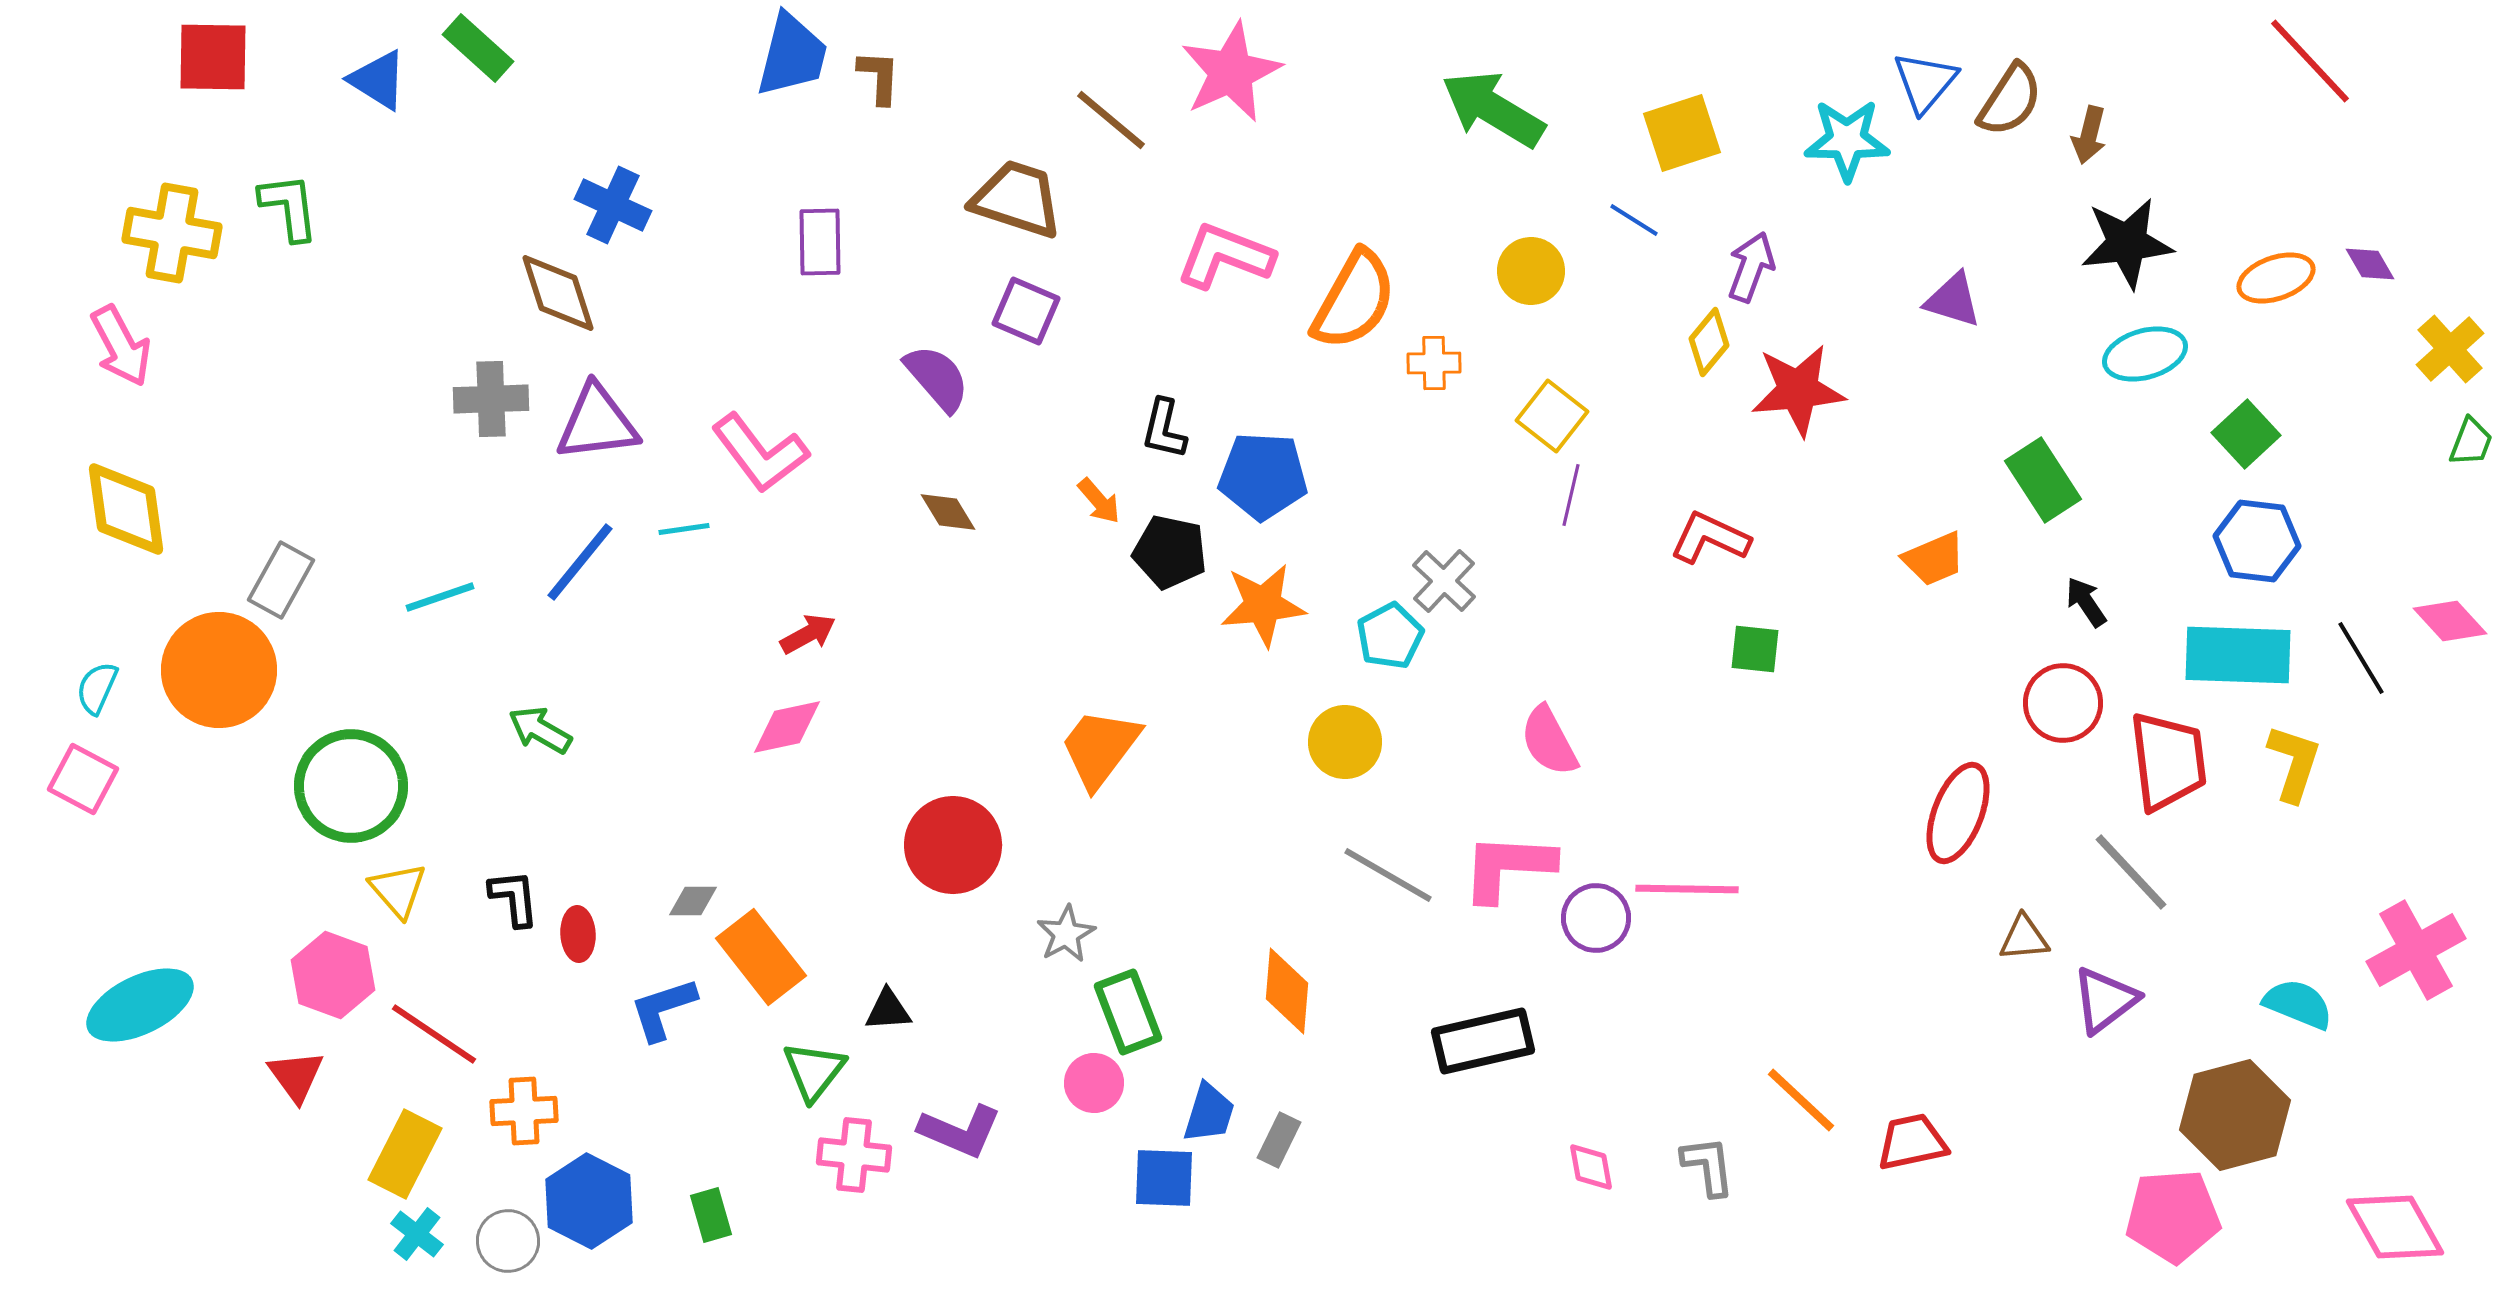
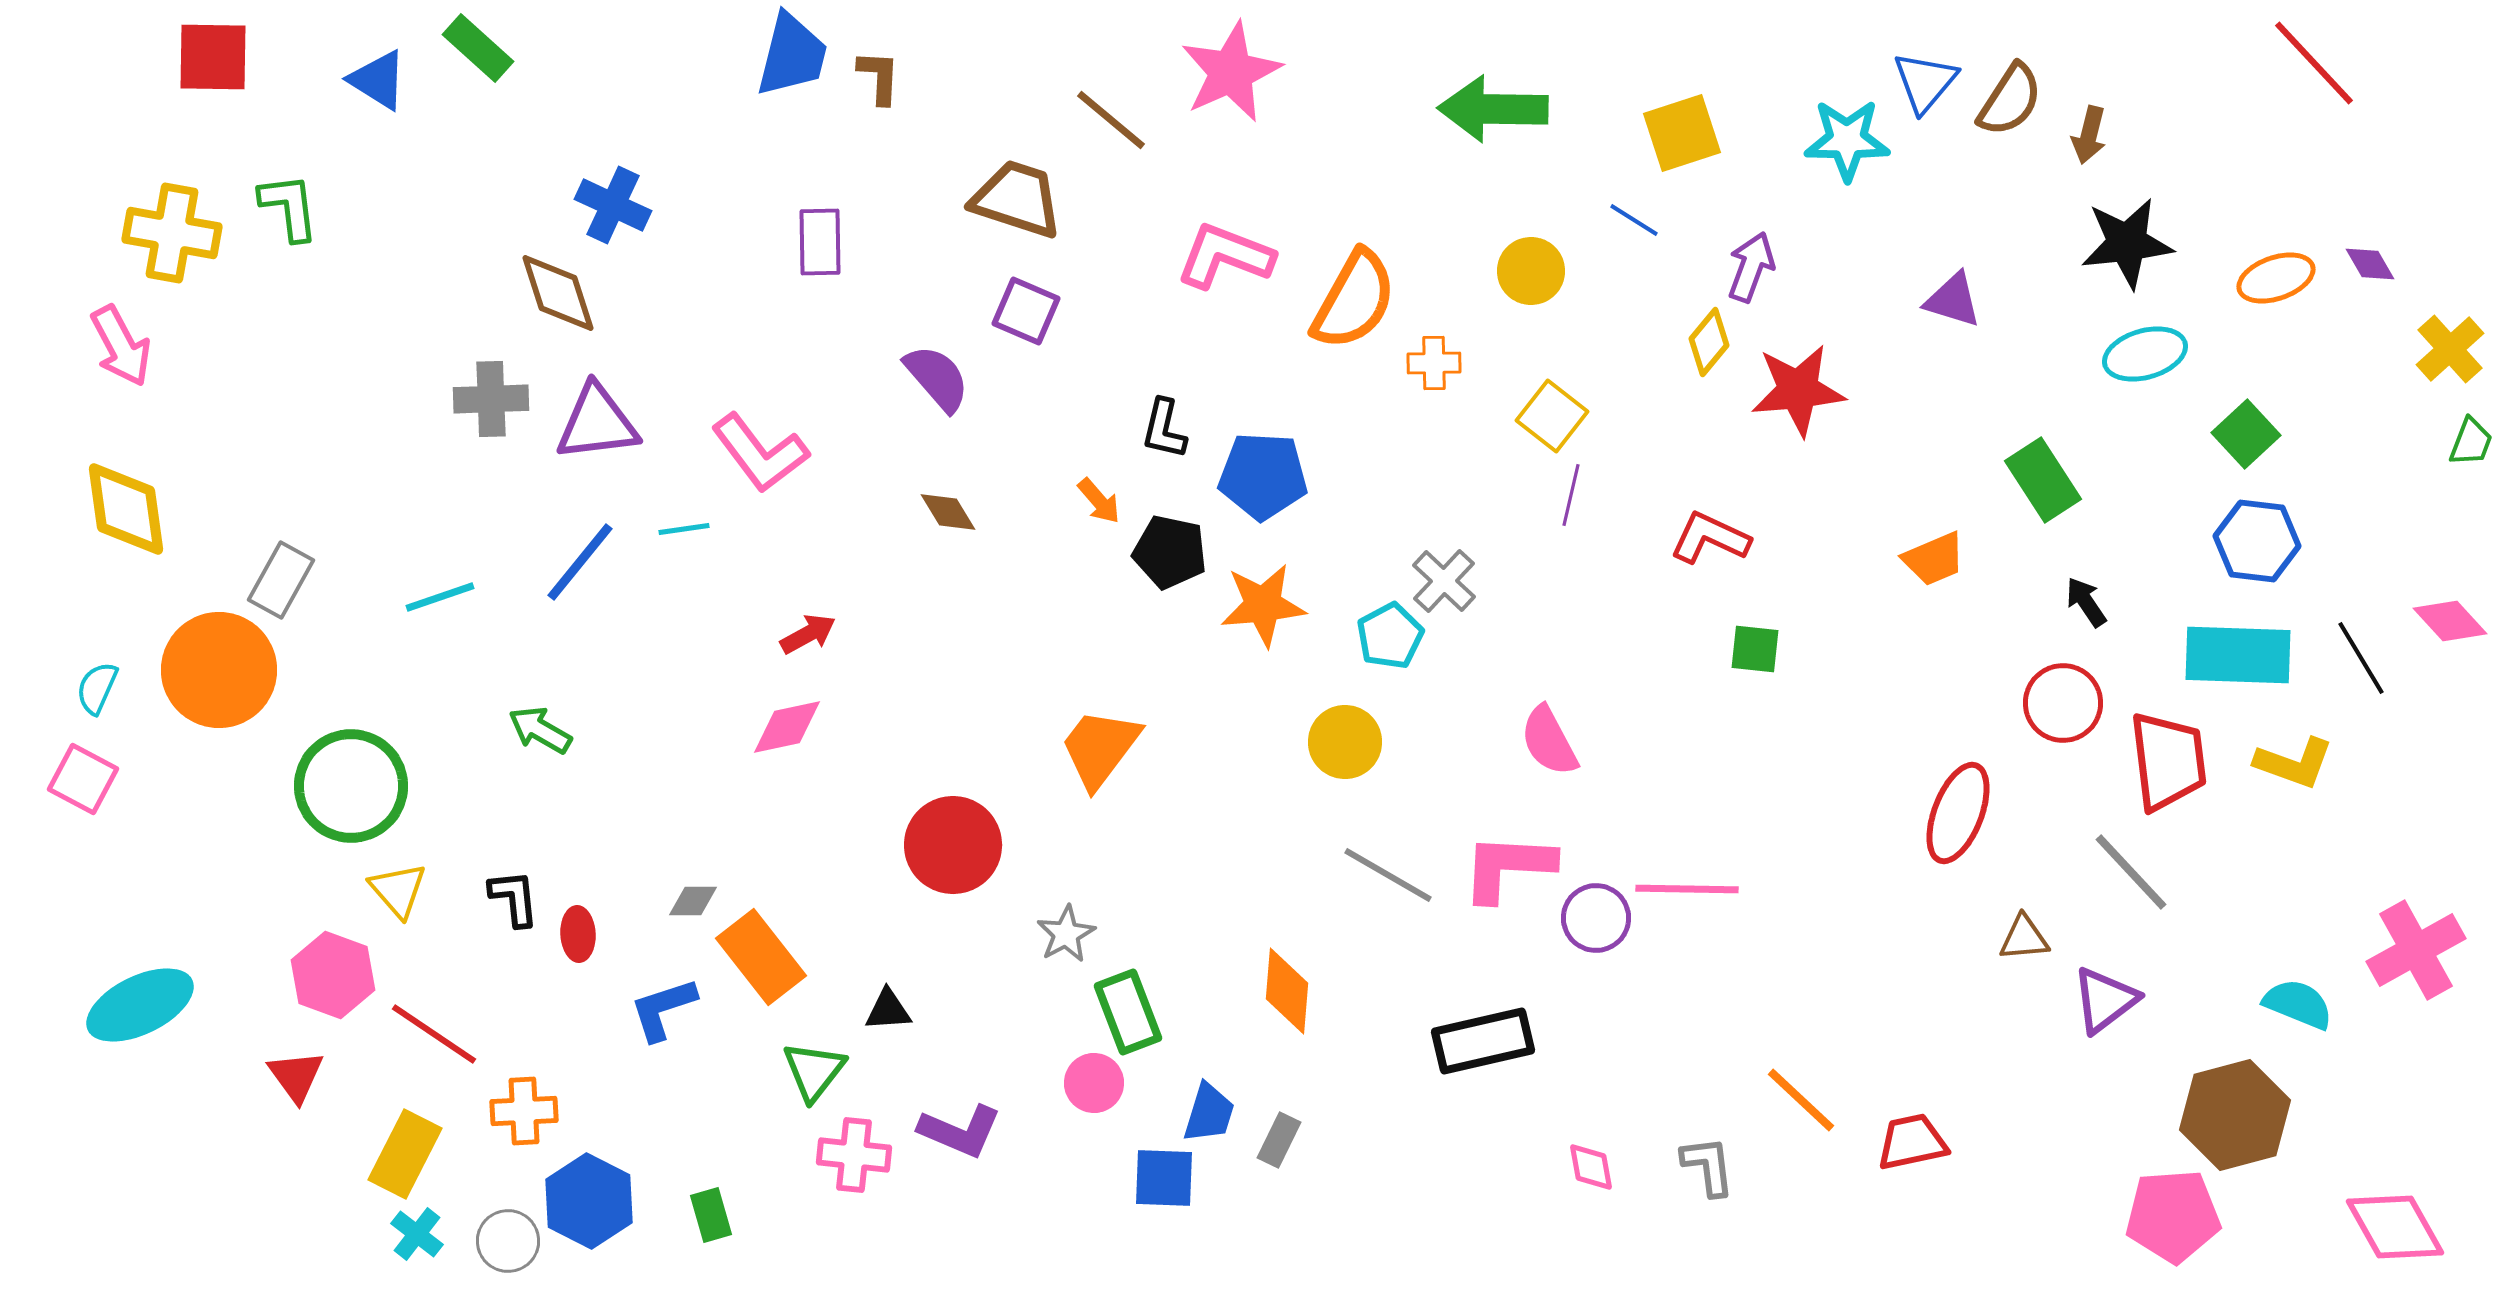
red line at (2310, 61): moved 4 px right, 2 px down
green arrow at (1493, 109): rotated 30 degrees counterclockwise
yellow L-shape at (2294, 763): rotated 92 degrees clockwise
